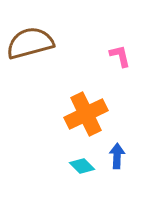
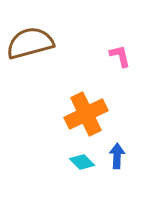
cyan diamond: moved 4 px up
